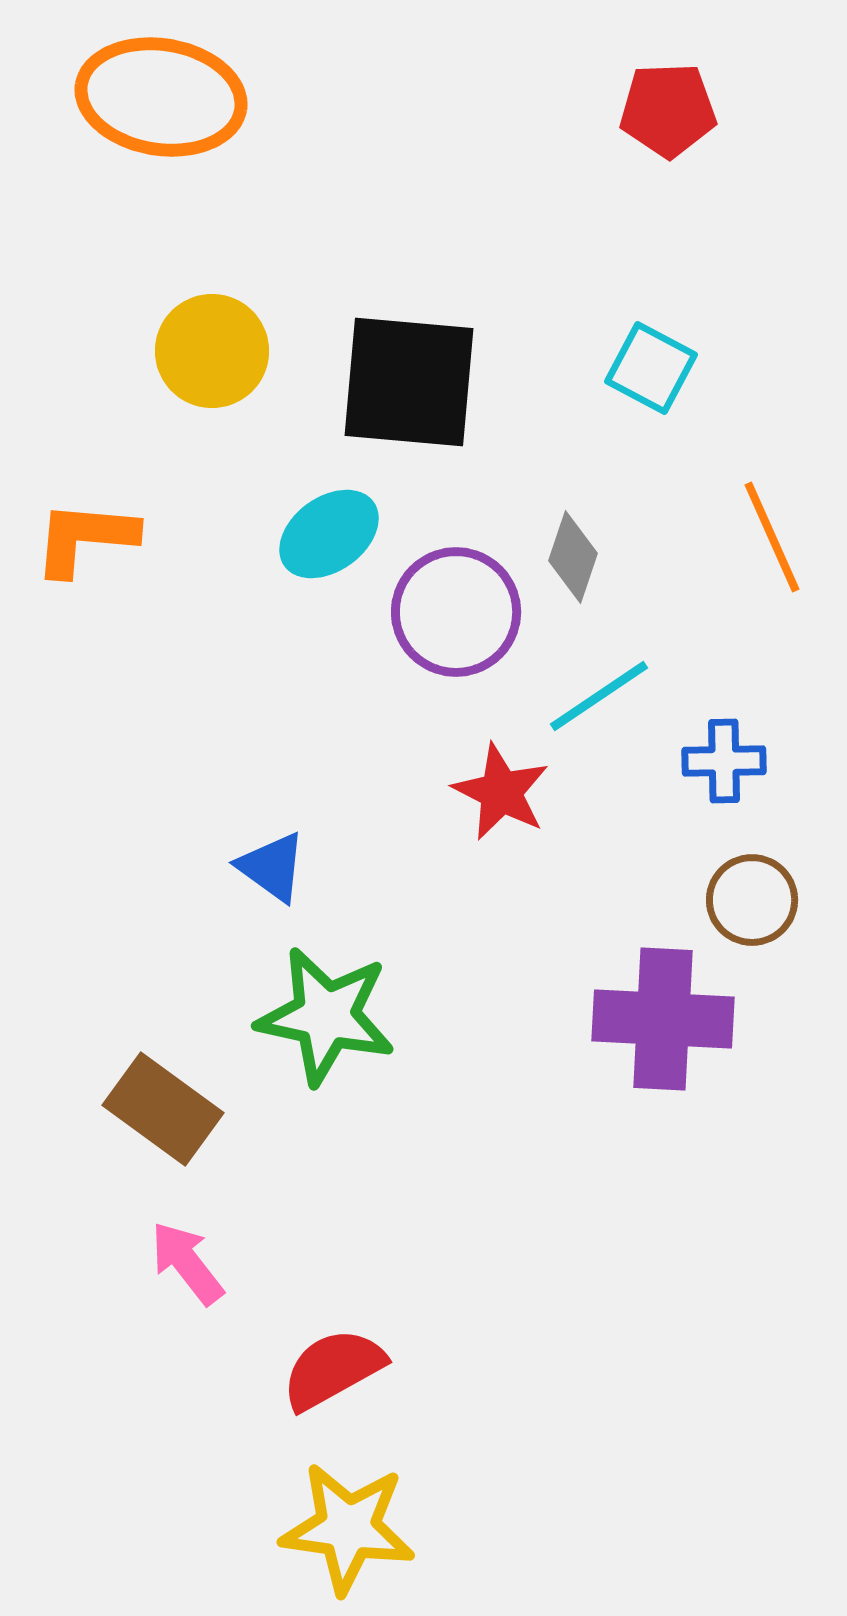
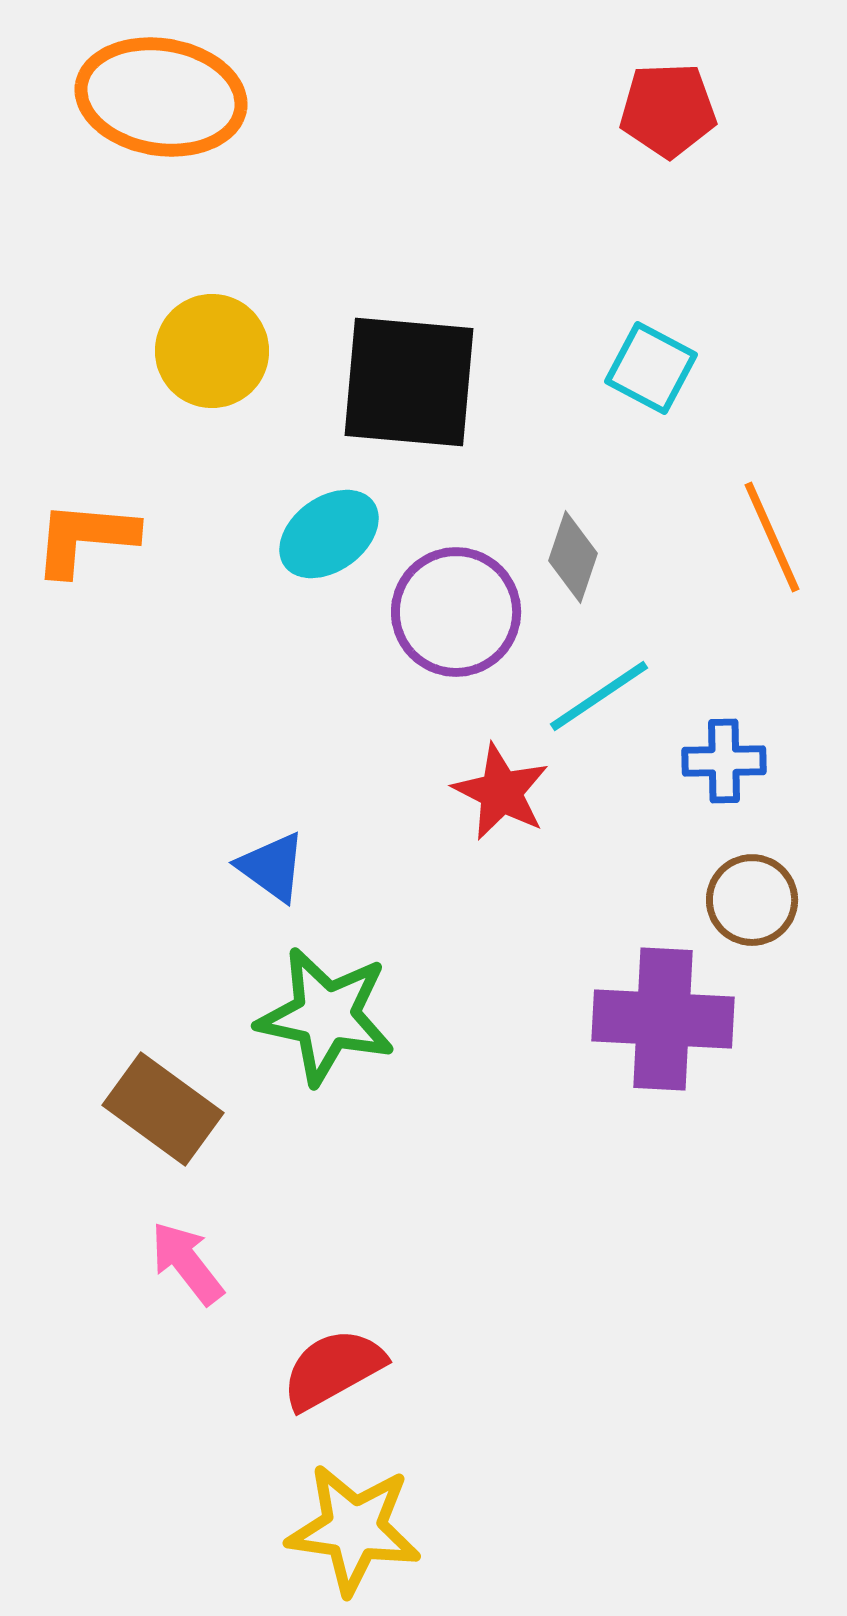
yellow star: moved 6 px right, 1 px down
